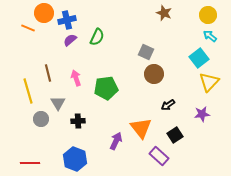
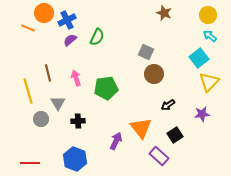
blue cross: rotated 12 degrees counterclockwise
